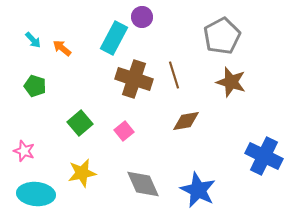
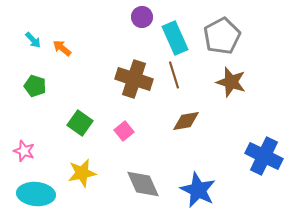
cyan rectangle: moved 61 px right; rotated 52 degrees counterclockwise
green square: rotated 15 degrees counterclockwise
